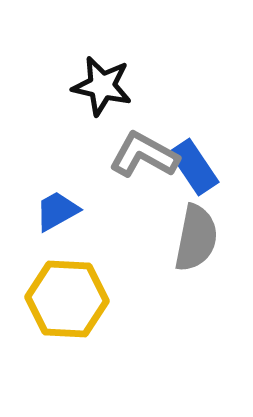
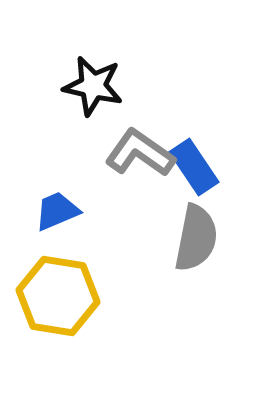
black star: moved 9 px left
gray L-shape: moved 4 px left, 2 px up; rotated 6 degrees clockwise
blue trapezoid: rotated 6 degrees clockwise
yellow hexagon: moved 9 px left, 3 px up; rotated 6 degrees clockwise
